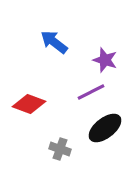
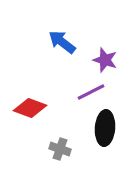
blue arrow: moved 8 px right
red diamond: moved 1 px right, 4 px down
black ellipse: rotated 48 degrees counterclockwise
